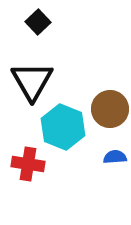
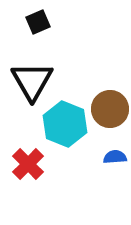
black square: rotated 20 degrees clockwise
cyan hexagon: moved 2 px right, 3 px up
red cross: rotated 36 degrees clockwise
